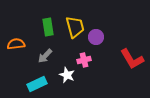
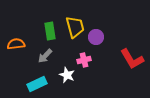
green rectangle: moved 2 px right, 4 px down
